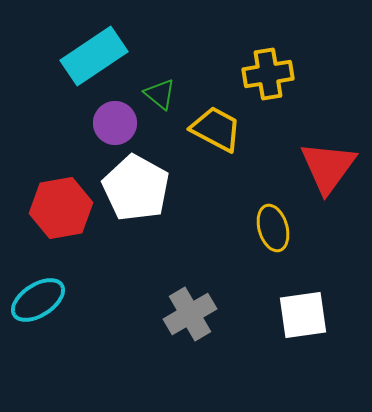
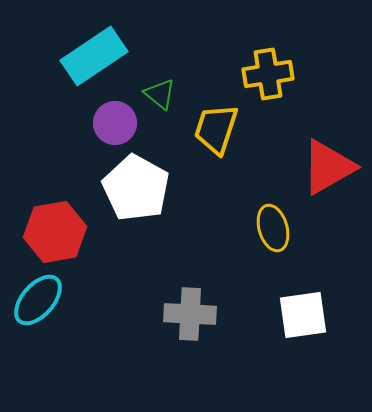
yellow trapezoid: rotated 100 degrees counterclockwise
red triangle: rotated 24 degrees clockwise
red hexagon: moved 6 px left, 24 px down
cyan ellipse: rotated 16 degrees counterclockwise
gray cross: rotated 33 degrees clockwise
